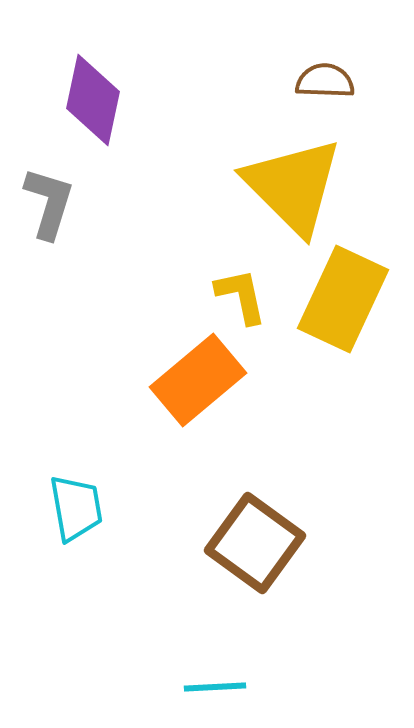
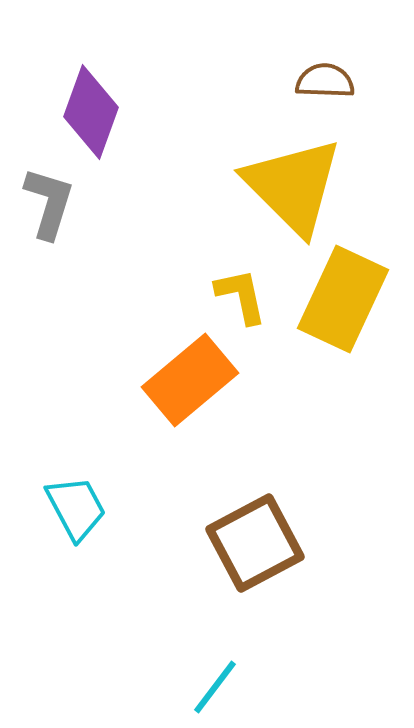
purple diamond: moved 2 px left, 12 px down; rotated 8 degrees clockwise
orange rectangle: moved 8 px left
cyan trapezoid: rotated 18 degrees counterclockwise
brown square: rotated 26 degrees clockwise
cyan line: rotated 50 degrees counterclockwise
